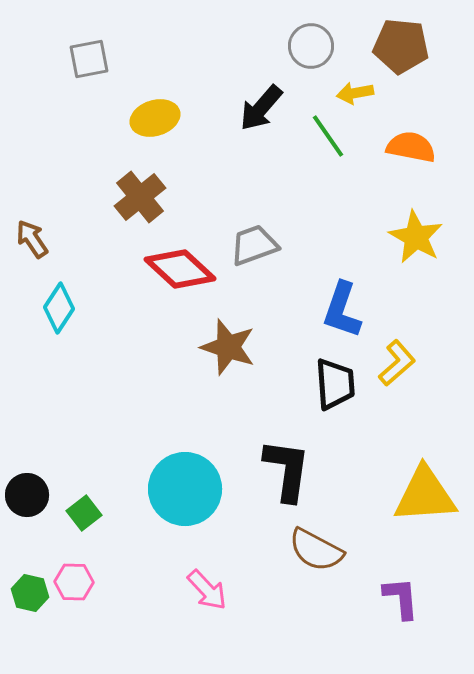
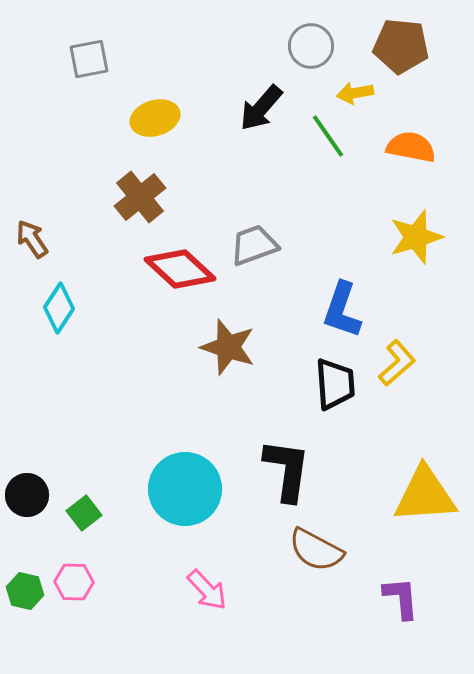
yellow star: rotated 26 degrees clockwise
green hexagon: moved 5 px left, 2 px up
